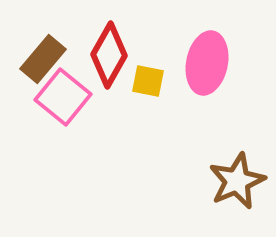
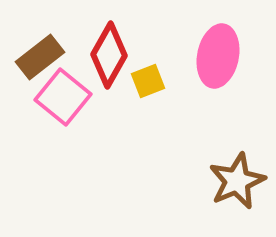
brown rectangle: moved 3 px left, 2 px up; rotated 12 degrees clockwise
pink ellipse: moved 11 px right, 7 px up
yellow square: rotated 32 degrees counterclockwise
